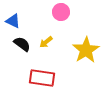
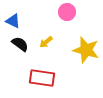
pink circle: moved 6 px right
black semicircle: moved 2 px left
yellow star: rotated 24 degrees counterclockwise
